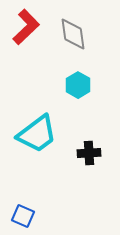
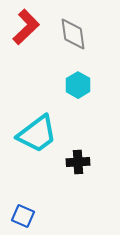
black cross: moved 11 px left, 9 px down
